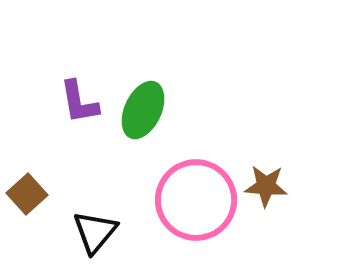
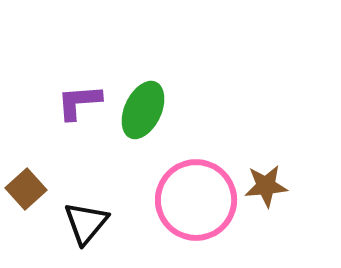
purple L-shape: rotated 96 degrees clockwise
brown star: rotated 9 degrees counterclockwise
brown square: moved 1 px left, 5 px up
black triangle: moved 9 px left, 9 px up
